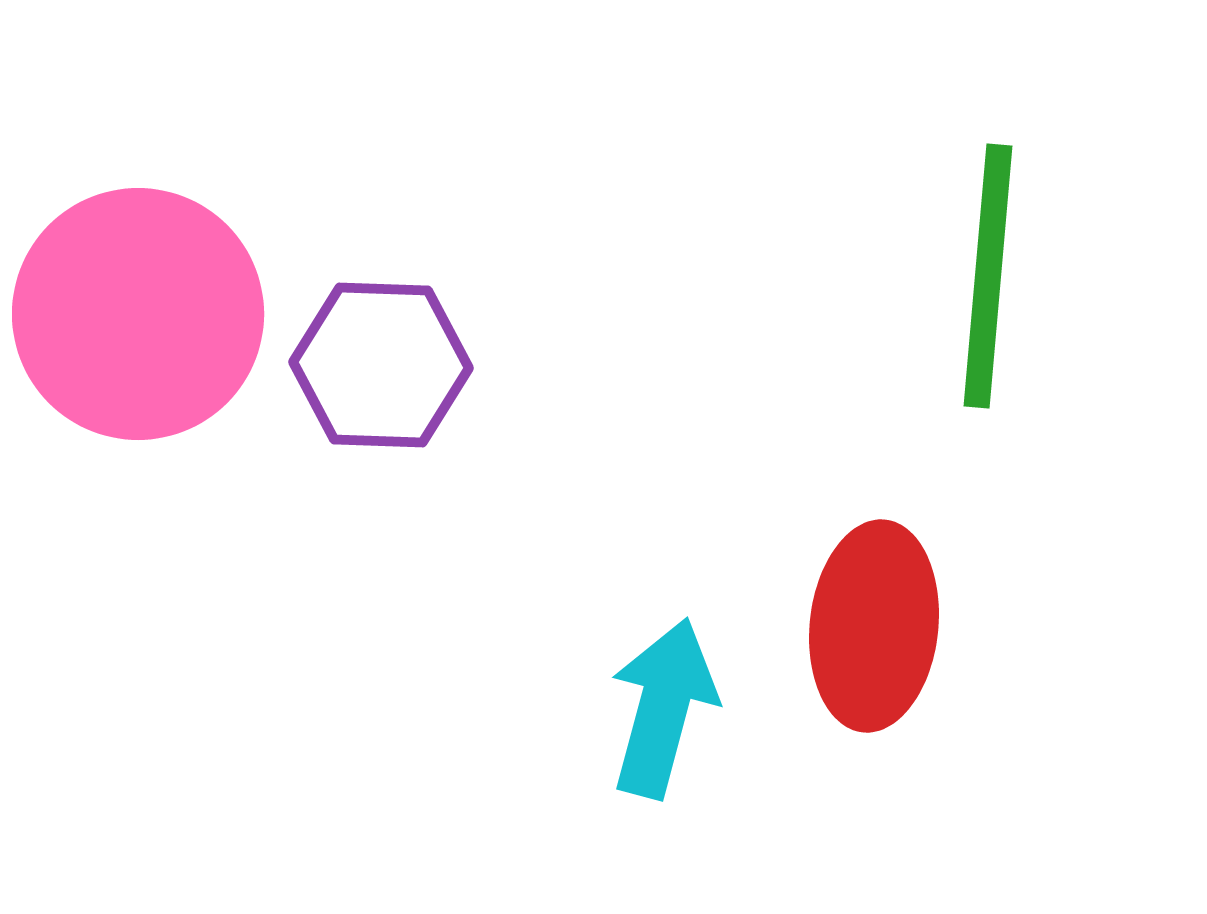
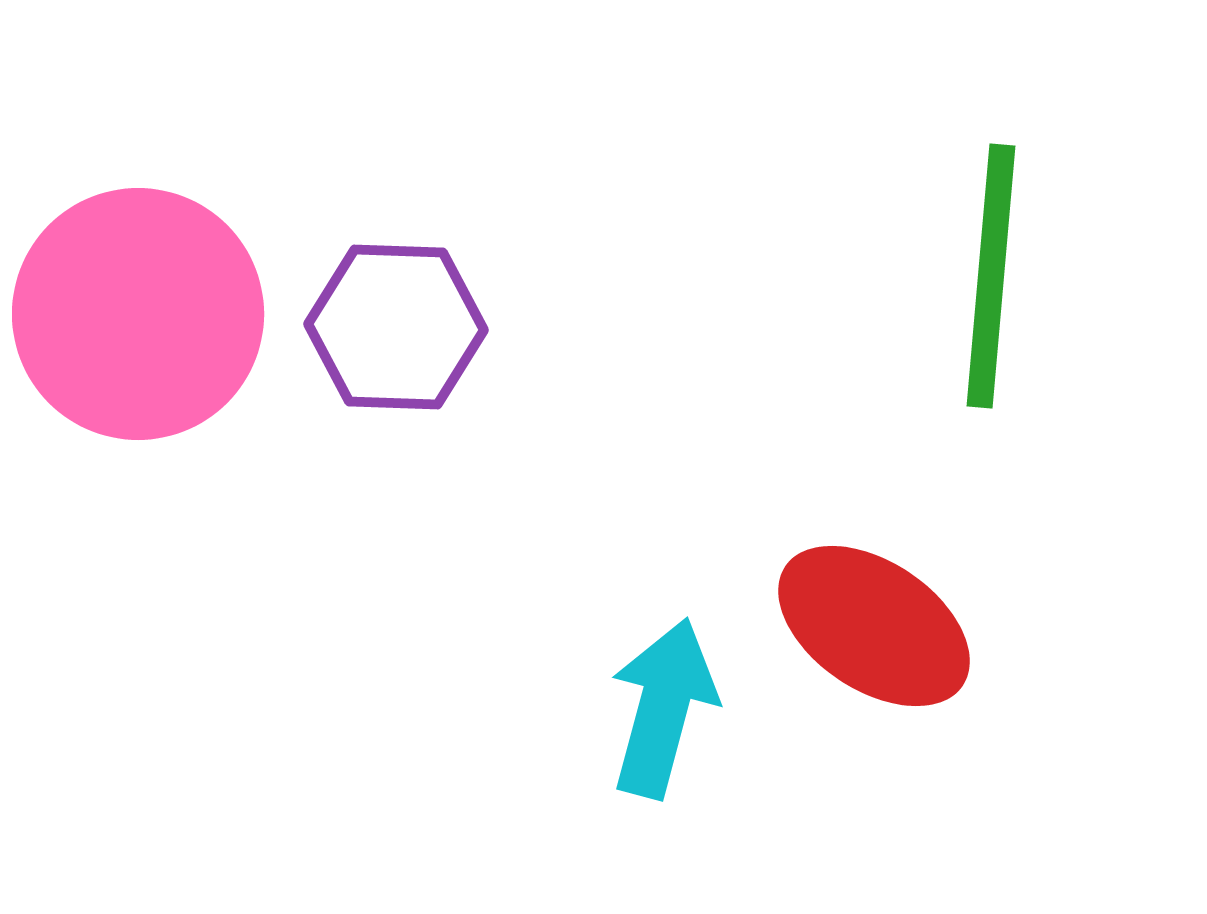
green line: moved 3 px right
purple hexagon: moved 15 px right, 38 px up
red ellipse: rotated 62 degrees counterclockwise
